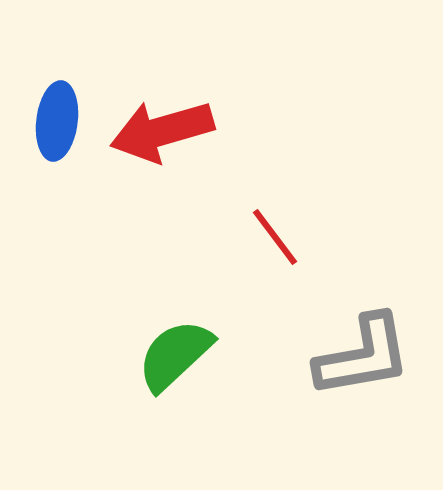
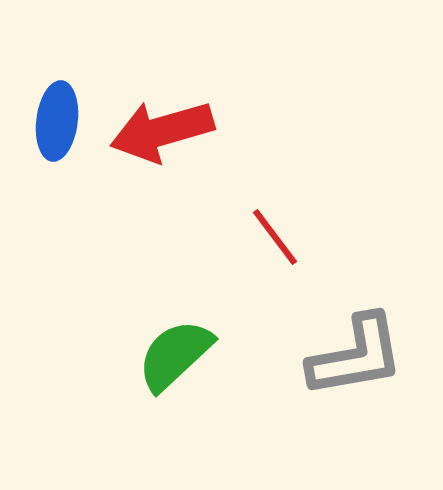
gray L-shape: moved 7 px left
